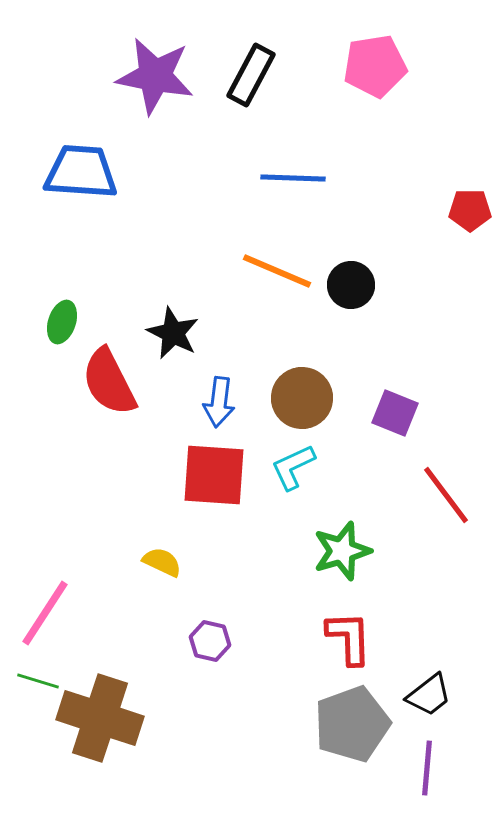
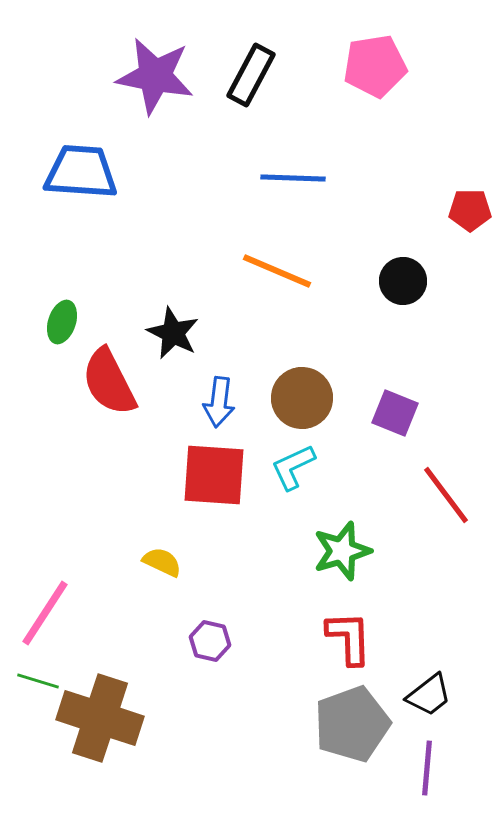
black circle: moved 52 px right, 4 px up
